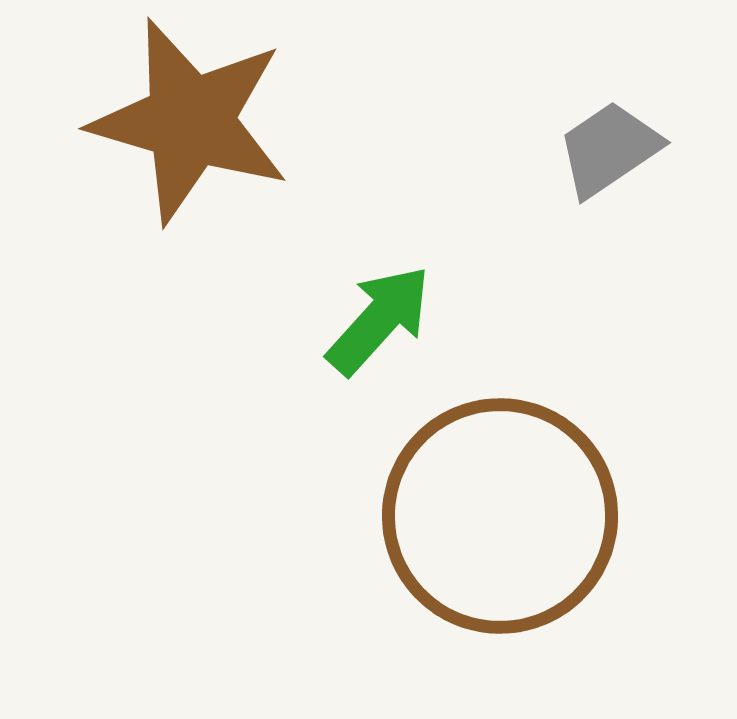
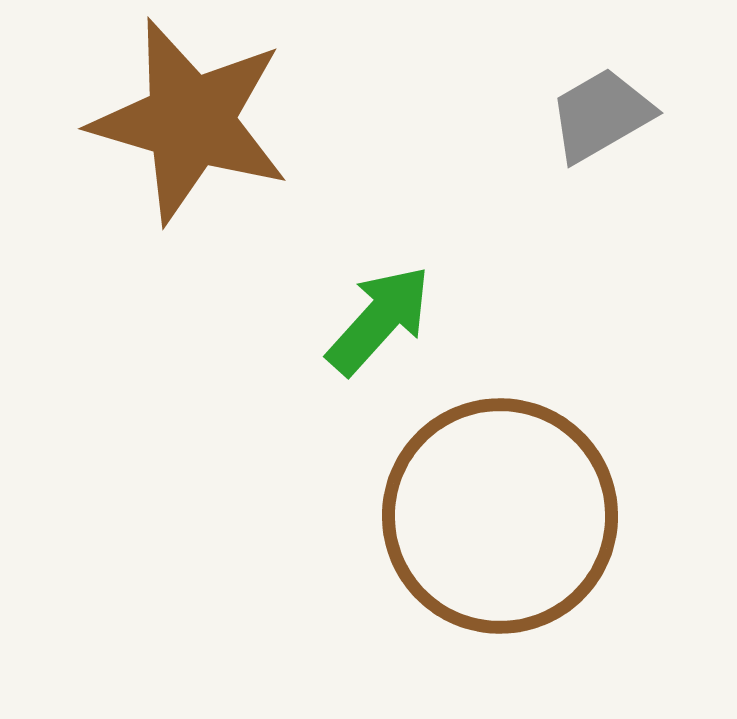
gray trapezoid: moved 8 px left, 34 px up; rotated 4 degrees clockwise
